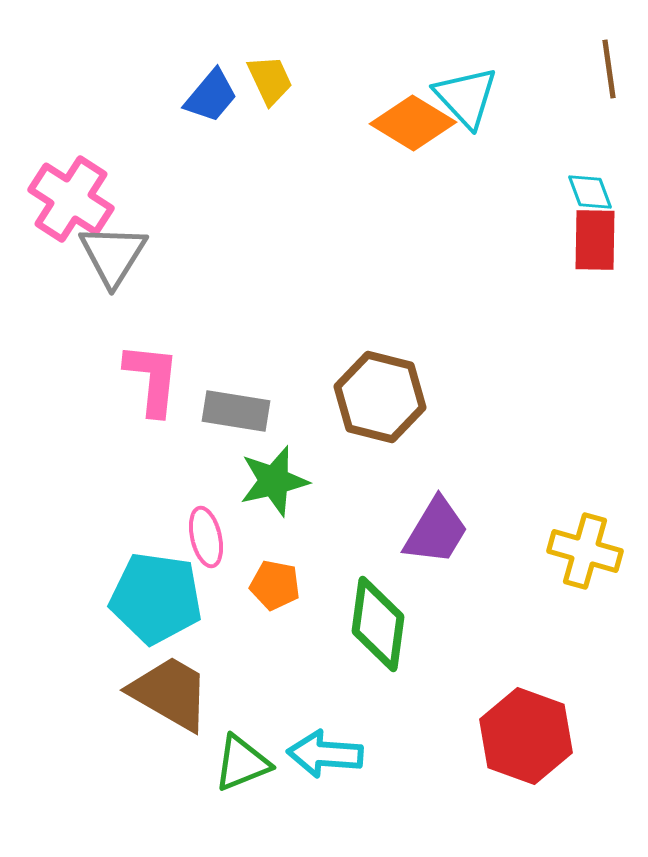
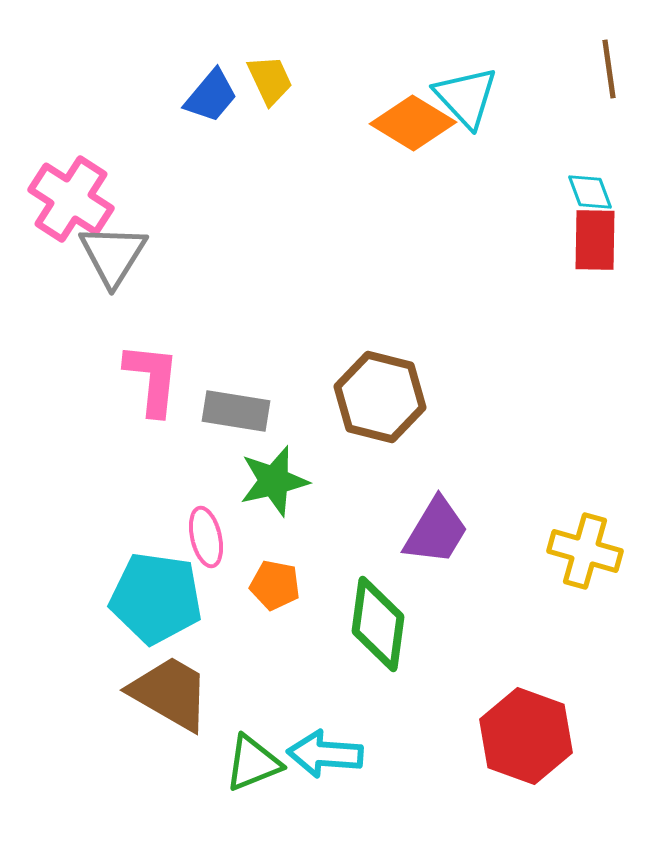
green triangle: moved 11 px right
